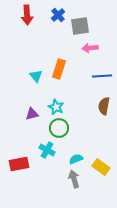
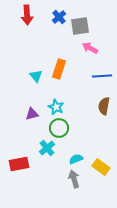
blue cross: moved 1 px right, 2 px down
pink arrow: rotated 35 degrees clockwise
cyan cross: moved 2 px up; rotated 21 degrees clockwise
